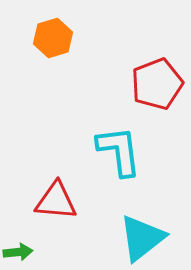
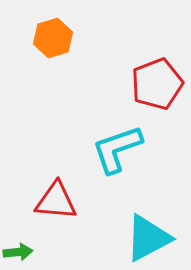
cyan L-shape: moved 2 px left, 2 px up; rotated 102 degrees counterclockwise
cyan triangle: moved 6 px right; rotated 10 degrees clockwise
